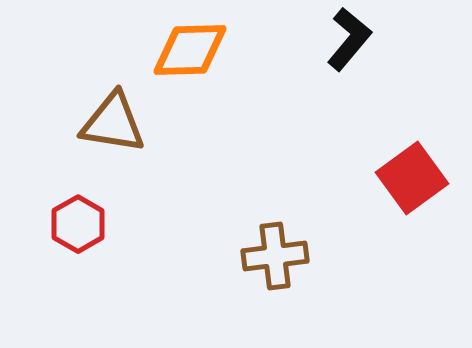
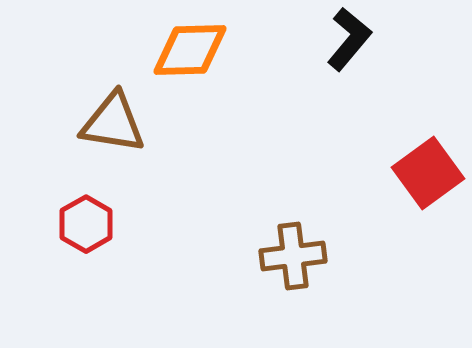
red square: moved 16 px right, 5 px up
red hexagon: moved 8 px right
brown cross: moved 18 px right
